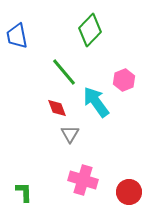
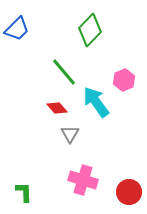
blue trapezoid: moved 7 px up; rotated 124 degrees counterclockwise
red diamond: rotated 20 degrees counterclockwise
